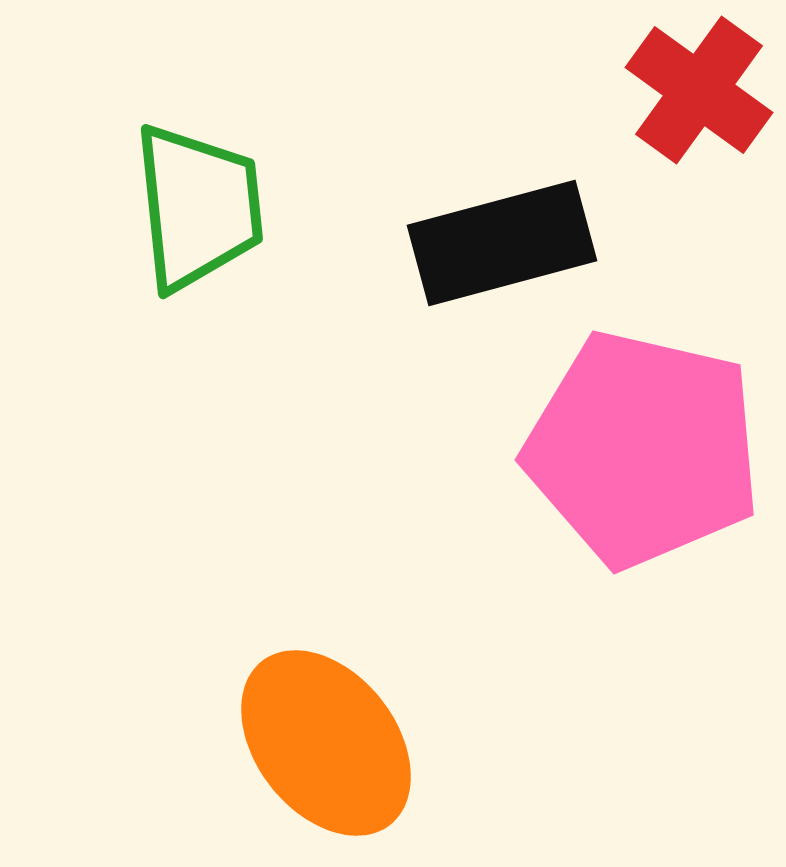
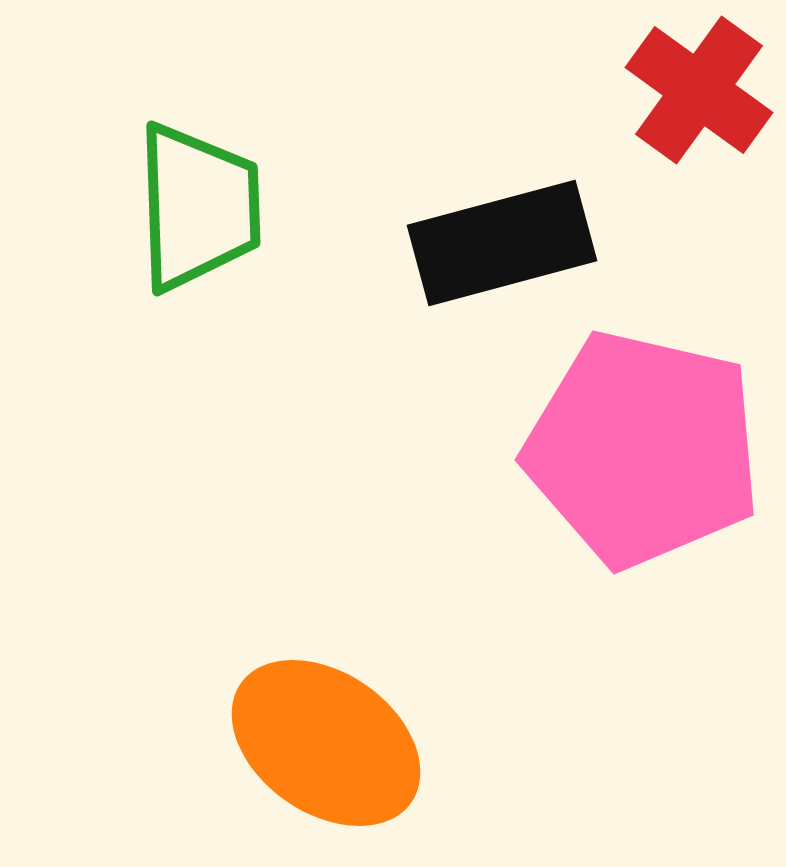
green trapezoid: rotated 4 degrees clockwise
orange ellipse: rotated 17 degrees counterclockwise
